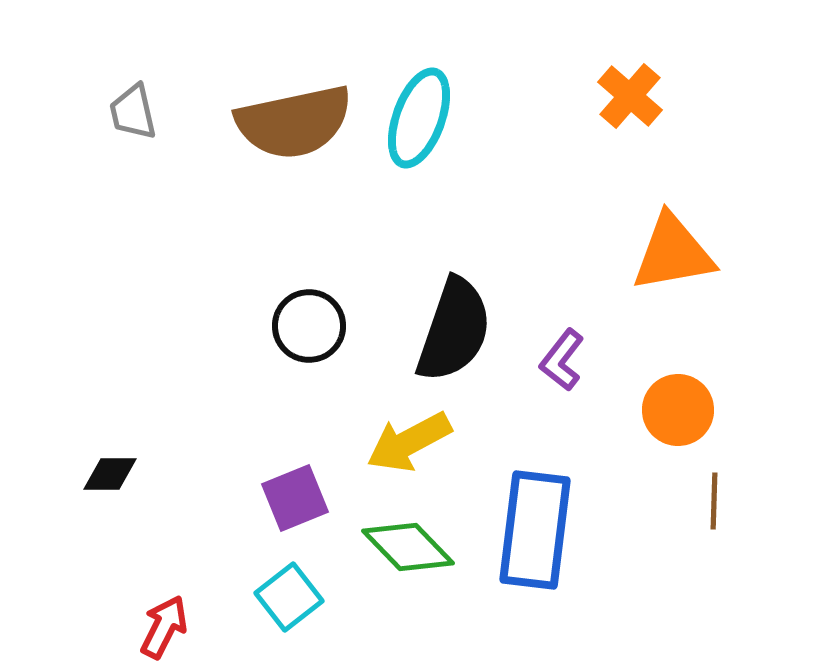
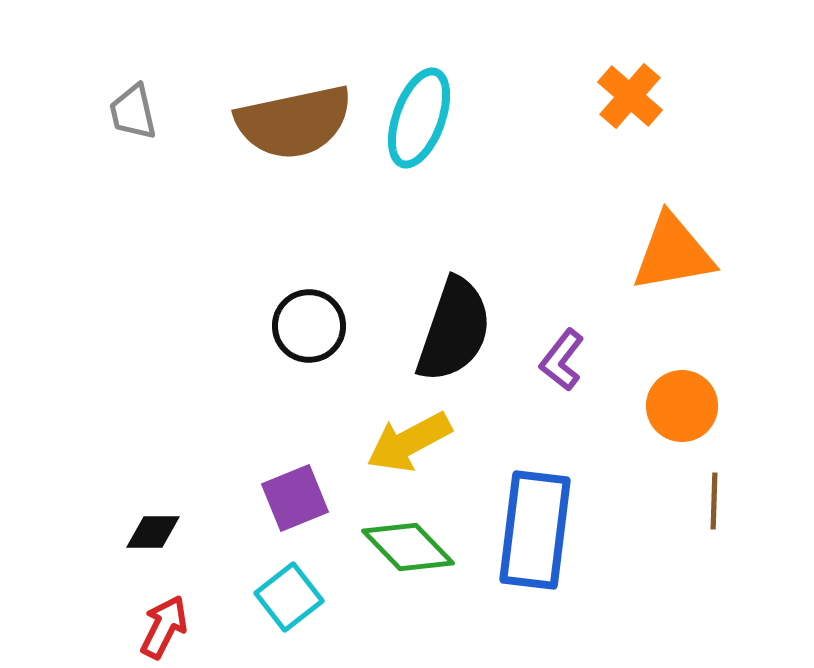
orange circle: moved 4 px right, 4 px up
black diamond: moved 43 px right, 58 px down
